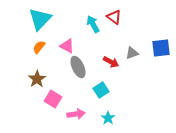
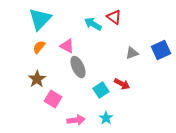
cyan arrow: rotated 30 degrees counterclockwise
blue square: moved 2 px down; rotated 18 degrees counterclockwise
red arrow: moved 11 px right, 22 px down
pink arrow: moved 6 px down
cyan star: moved 2 px left
